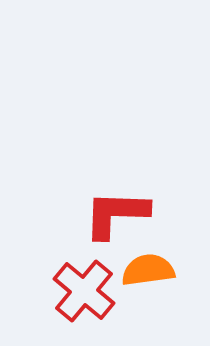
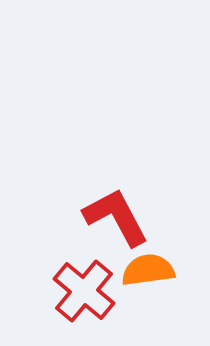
red L-shape: moved 3 px down; rotated 60 degrees clockwise
